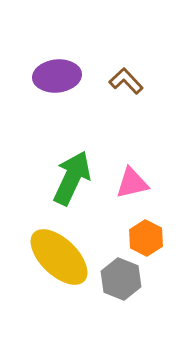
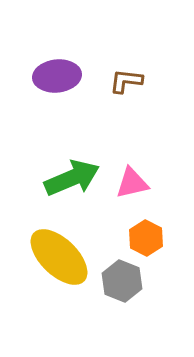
brown L-shape: rotated 40 degrees counterclockwise
green arrow: rotated 42 degrees clockwise
gray hexagon: moved 1 px right, 2 px down
